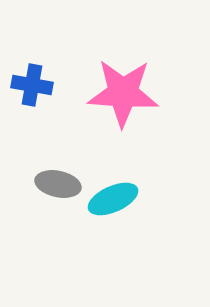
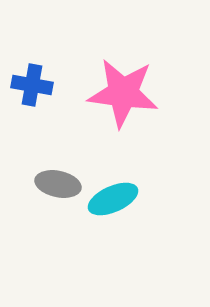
pink star: rotated 4 degrees clockwise
